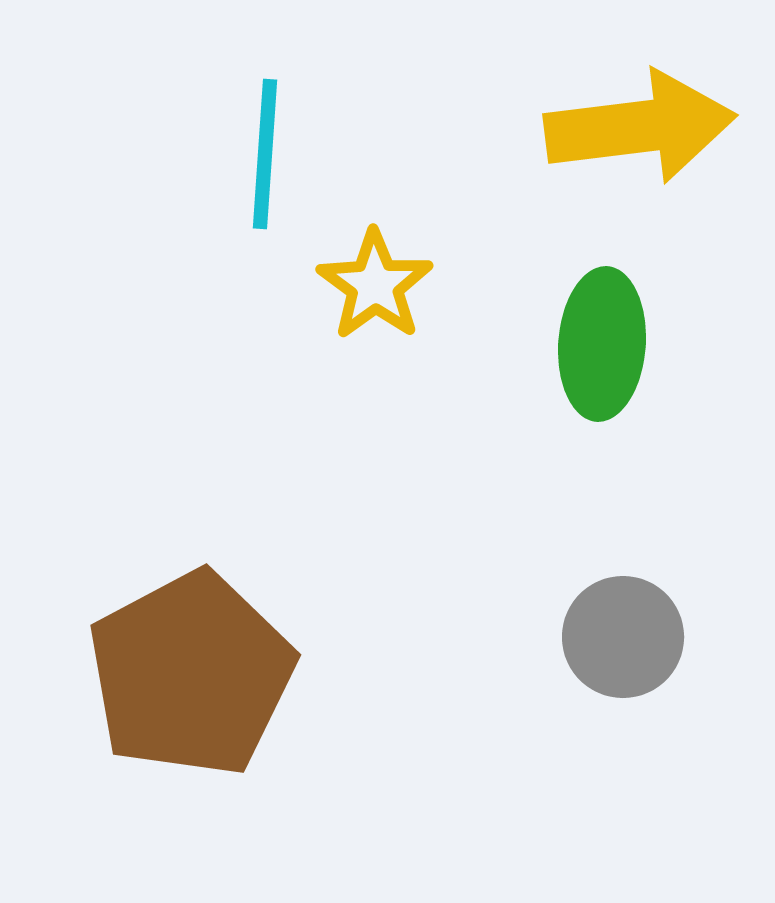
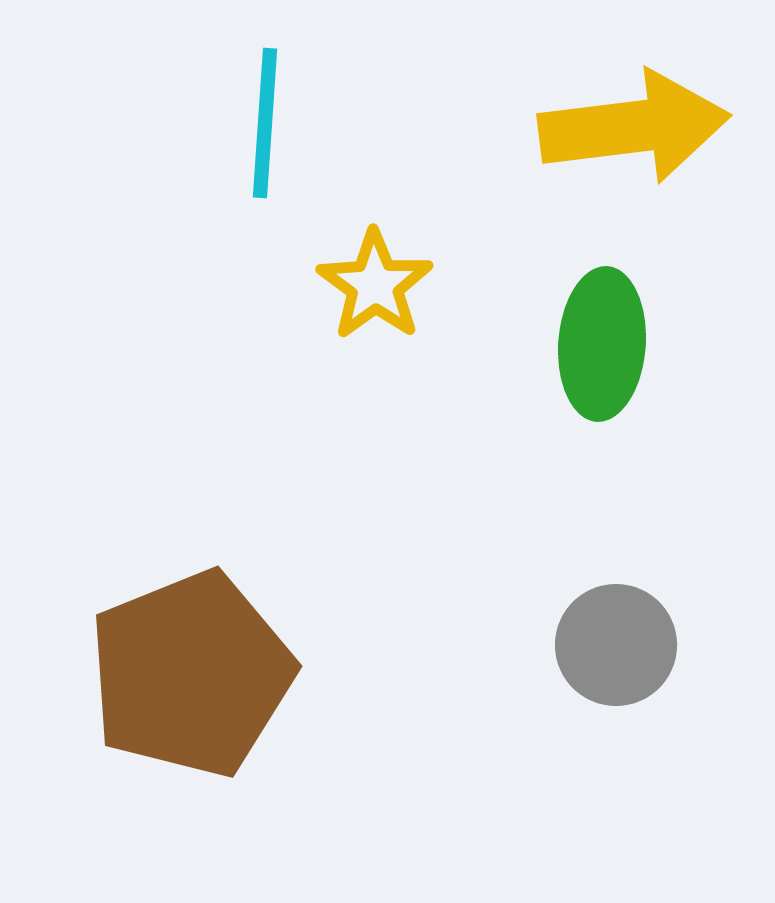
yellow arrow: moved 6 px left
cyan line: moved 31 px up
gray circle: moved 7 px left, 8 px down
brown pentagon: rotated 6 degrees clockwise
